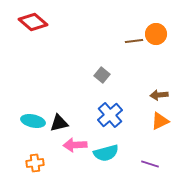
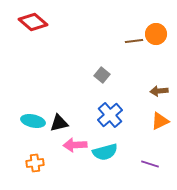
brown arrow: moved 4 px up
cyan semicircle: moved 1 px left, 1 px up
